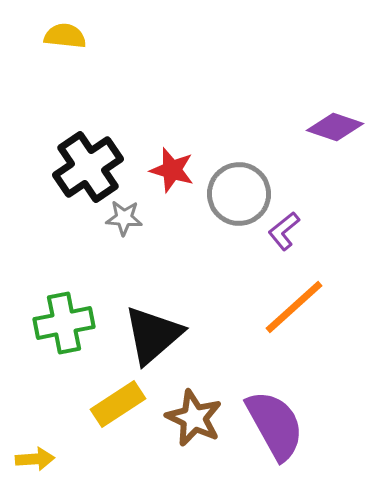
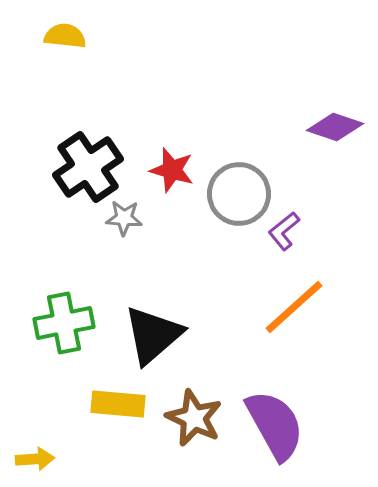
yellow rectangle: rotated 38 degrees clockwise
